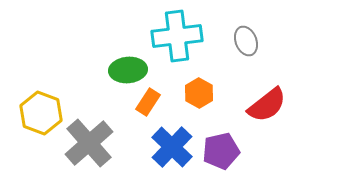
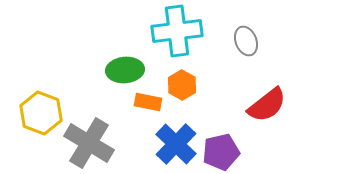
cyan cross: moved 5 px up
green ellipse: moved 3 px left
orange hexagon: moved 17 px left, 8 px up
orange rectangle: rotated 68 degrees clockwise
gray cross: rotated 18 degrees counterclockwise
blue cross: moved 4 px right, 3 px up
purple pentagon: moved 1 px down
